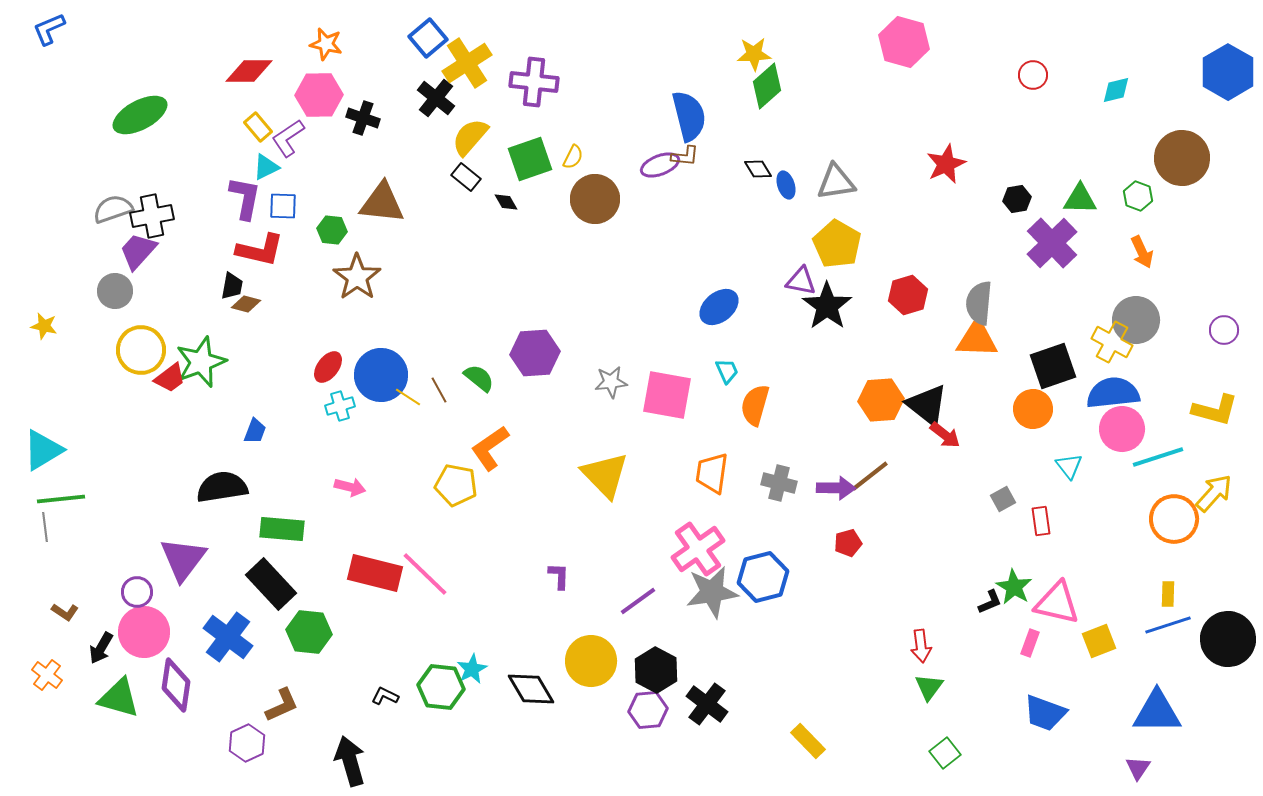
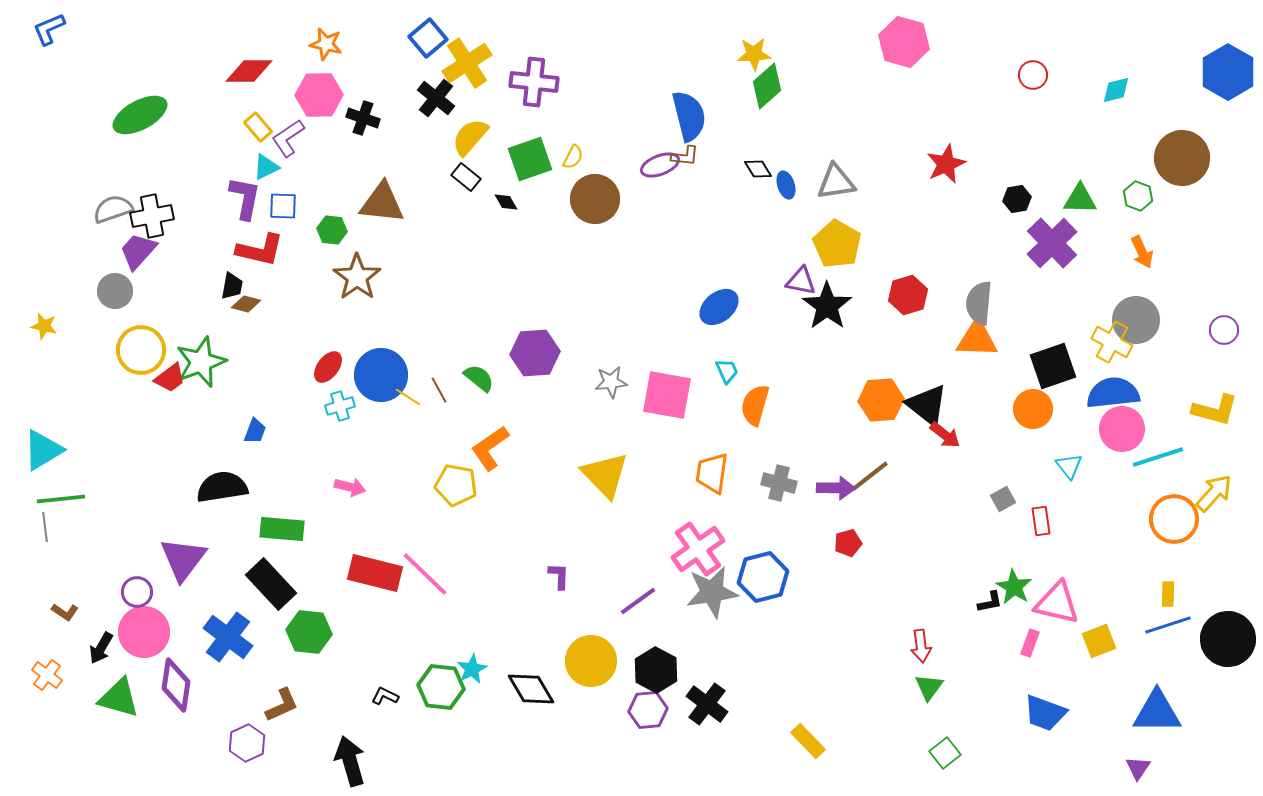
black L-shape at (990, 602): rotated 12 degrees clockwise
